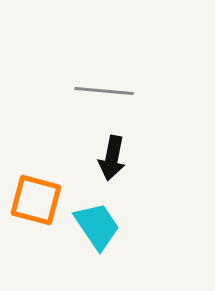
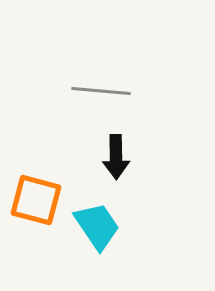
gray line: moved 3 px left
black arrow: moved 4 px right, 1 px up; rotated 12 degrees counterclockwise
